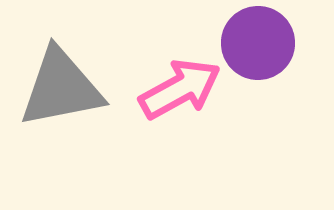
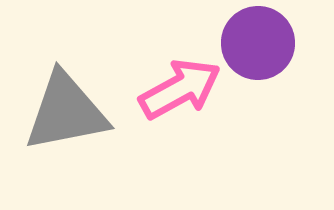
gray triangle: moved 5 px right, 24 px down
